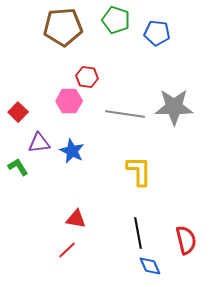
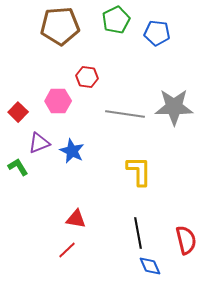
green pentagon: rotated 28 degrees clockwise
brown pentagon: moved 3 px left, 1 px up
pink hexagon: moved 11 px left
purple triangle: rotated 15 degrees counterclockwise
